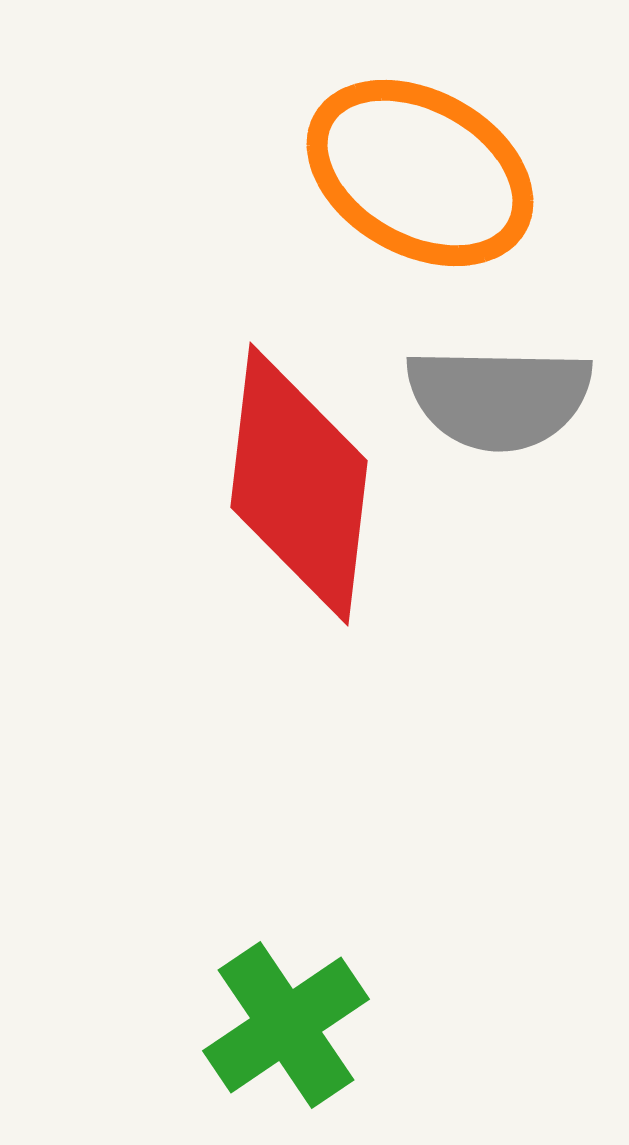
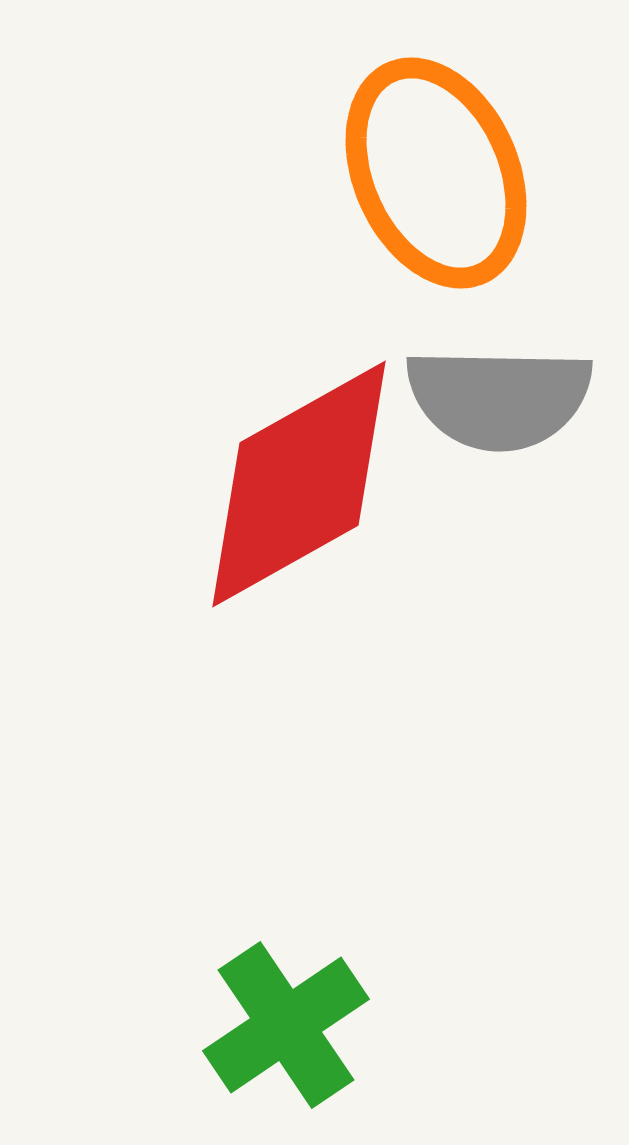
orange ellipse: moved 16 px right; rotated 37 degrees clockwise
red diamond: rotated 54 degrees clockwise
